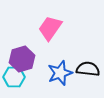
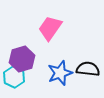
cyan hexagon: rotated 25 degrees clockwise
